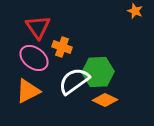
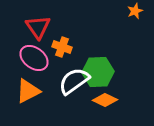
orange star: rotated 28 degrees clockwise
